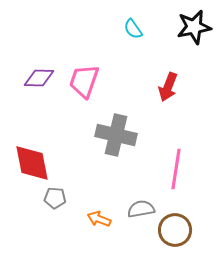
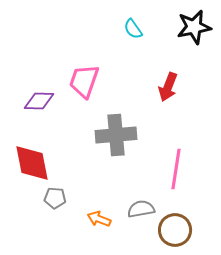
purple diamond: moved 23 px down
gray cross: rotated 18 degrees counterclockwise
